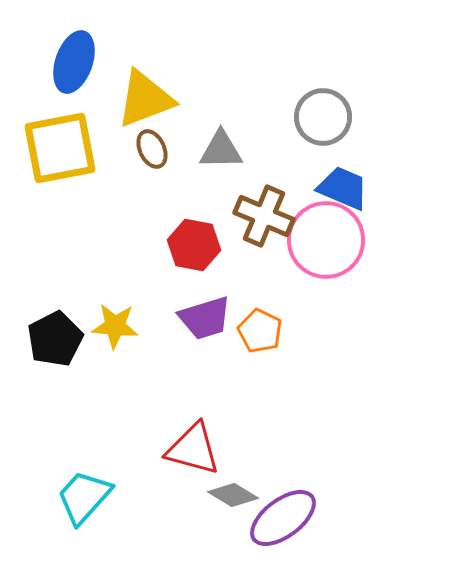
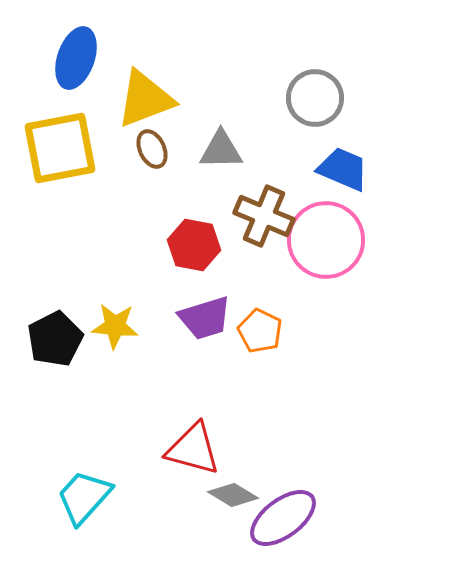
blue ellipse: moved 2 px right, 4 px up
gray circle: moved 8 px left, 19 px up
blue trapezoid: moved 19 px up
